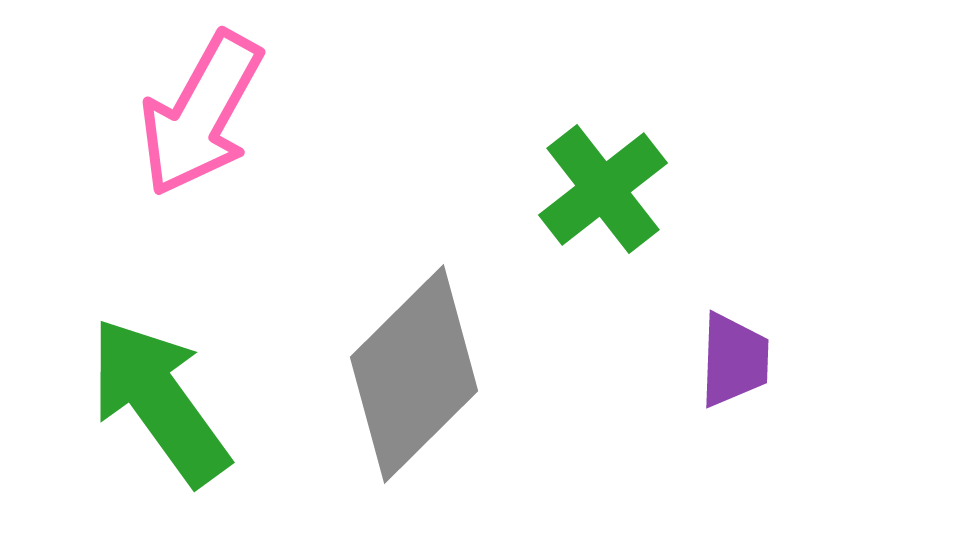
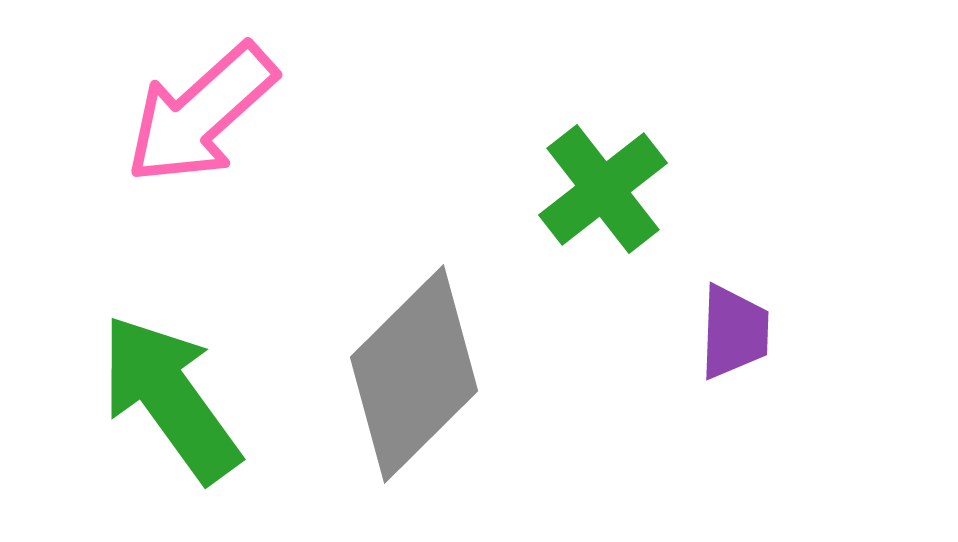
pink arrow: rotated 19 degrees clockwise
purple trapezoid: moved 28 px up
green arrow: moved 11 px right, 3 px up
